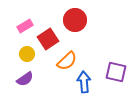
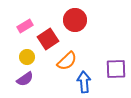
yellow circle: moved 3 px down
purple square: moved 3 px up; rotated 15 degrees counterclockwise
